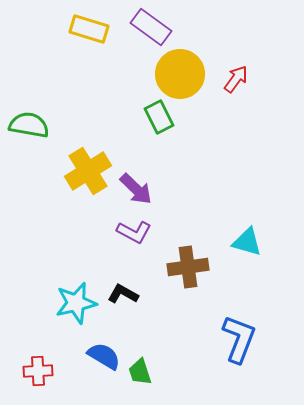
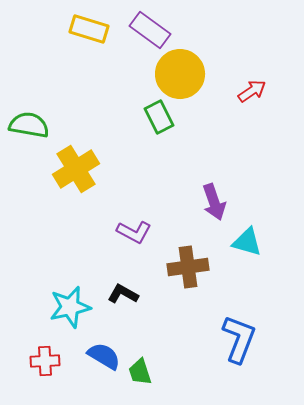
purple rectangle: moved 1 px left, 3 px down
red arrow: moved 16 px right, 12 px down; rotated 20 degrees clockwise
yellow cross: moved 12 px left, 2 px up
purple arrow: moved 78 px right, 13 px down; rotated 27 degrees clockwise
cyan star: moved 6 px left, 4 px down
red cross: moved 7 px right, 10 px up
